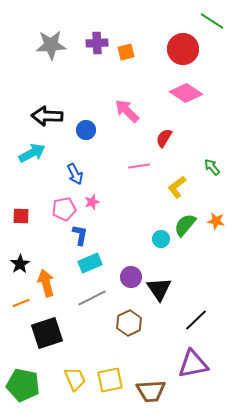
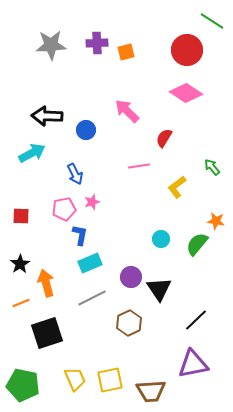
red circle: moved 4 px right, 1 px down
green semicircle: moved 12 px right, 19 px down
